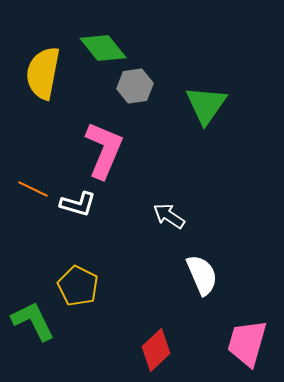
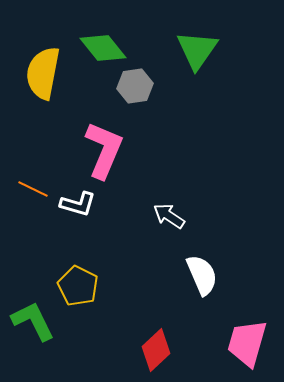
green triangle: moved 9 px left, 55 px up
